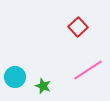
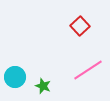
red square: moved 2 px right, 1 px up
